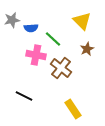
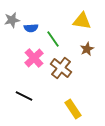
yellow triangle: rotated 36 degrees counterclockwise
green line: rotated 12 degrees clockwise
pink cross: moved 2 px left, 3 px down; rotated 36 degrees clockwise
